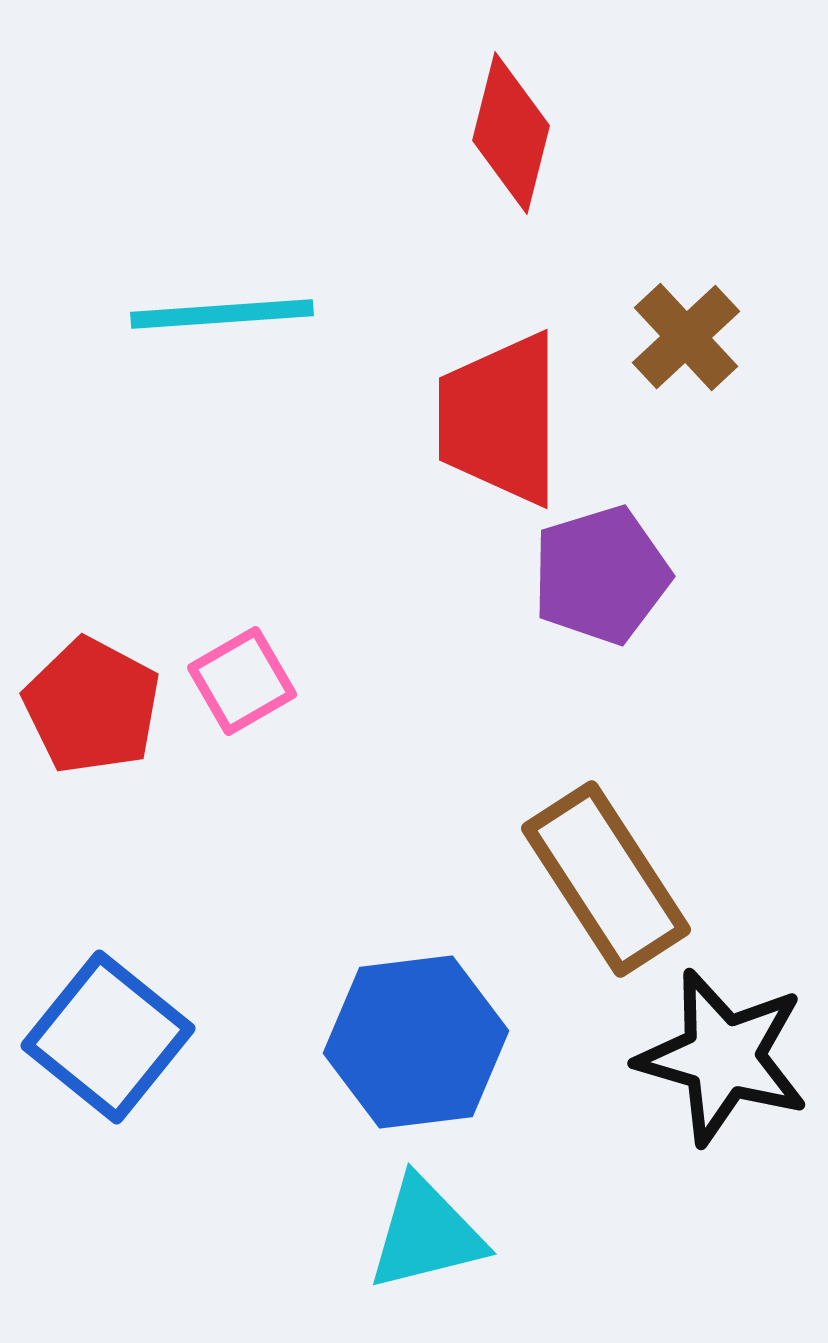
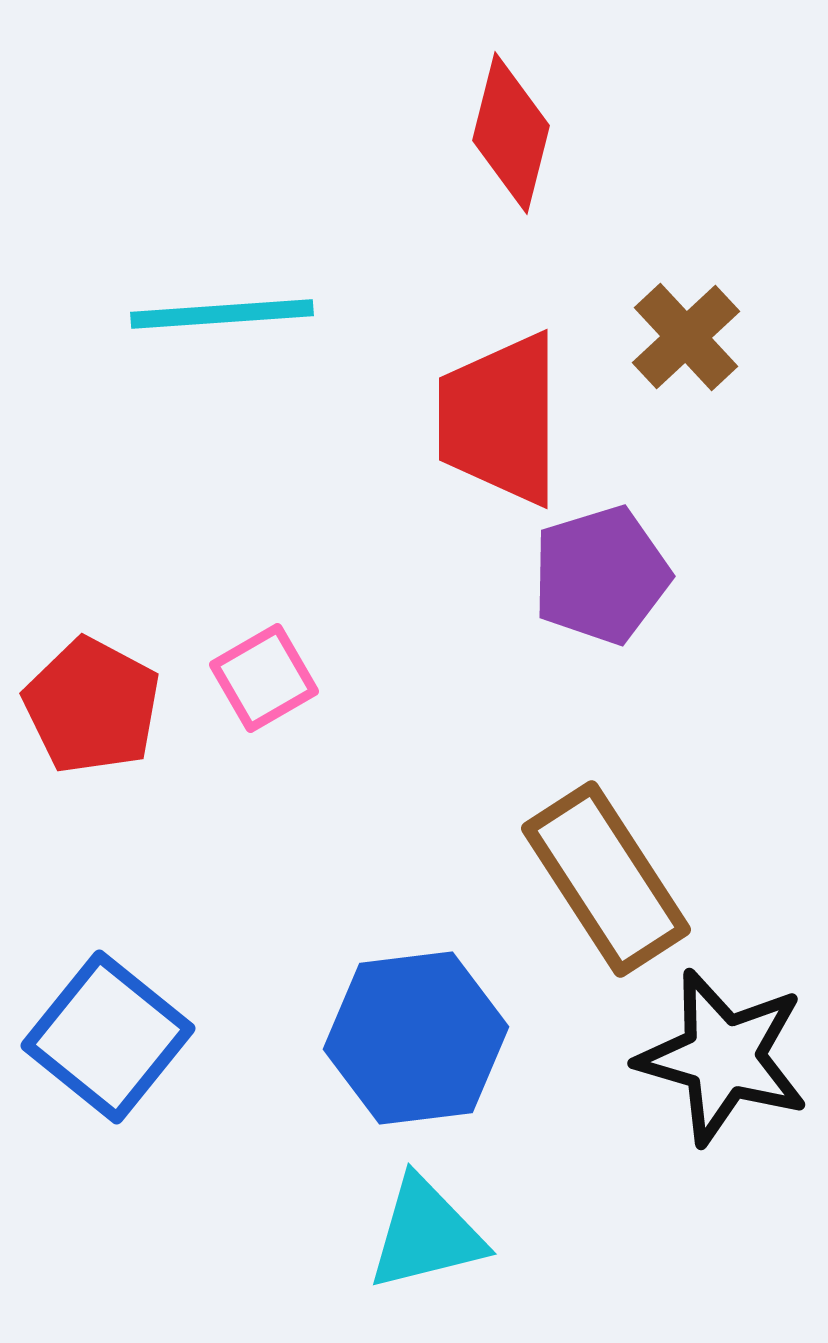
pink square: moved 22 px right, 3 px up
blue hexagon: moved 4 px up
